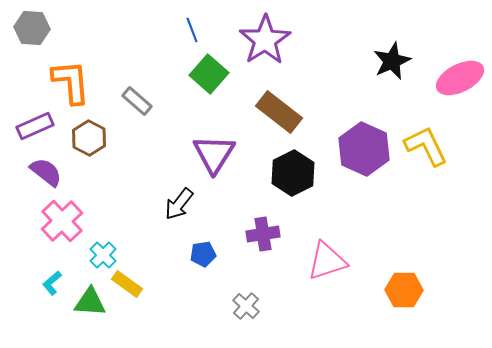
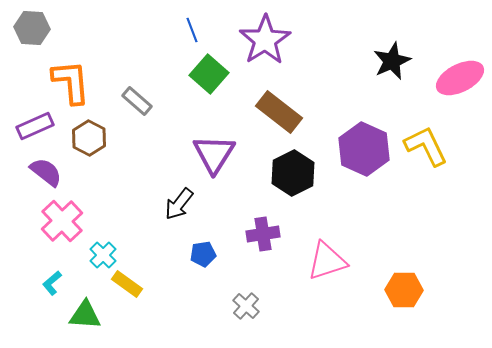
green triangle: moved 5 px left, 13 px down
